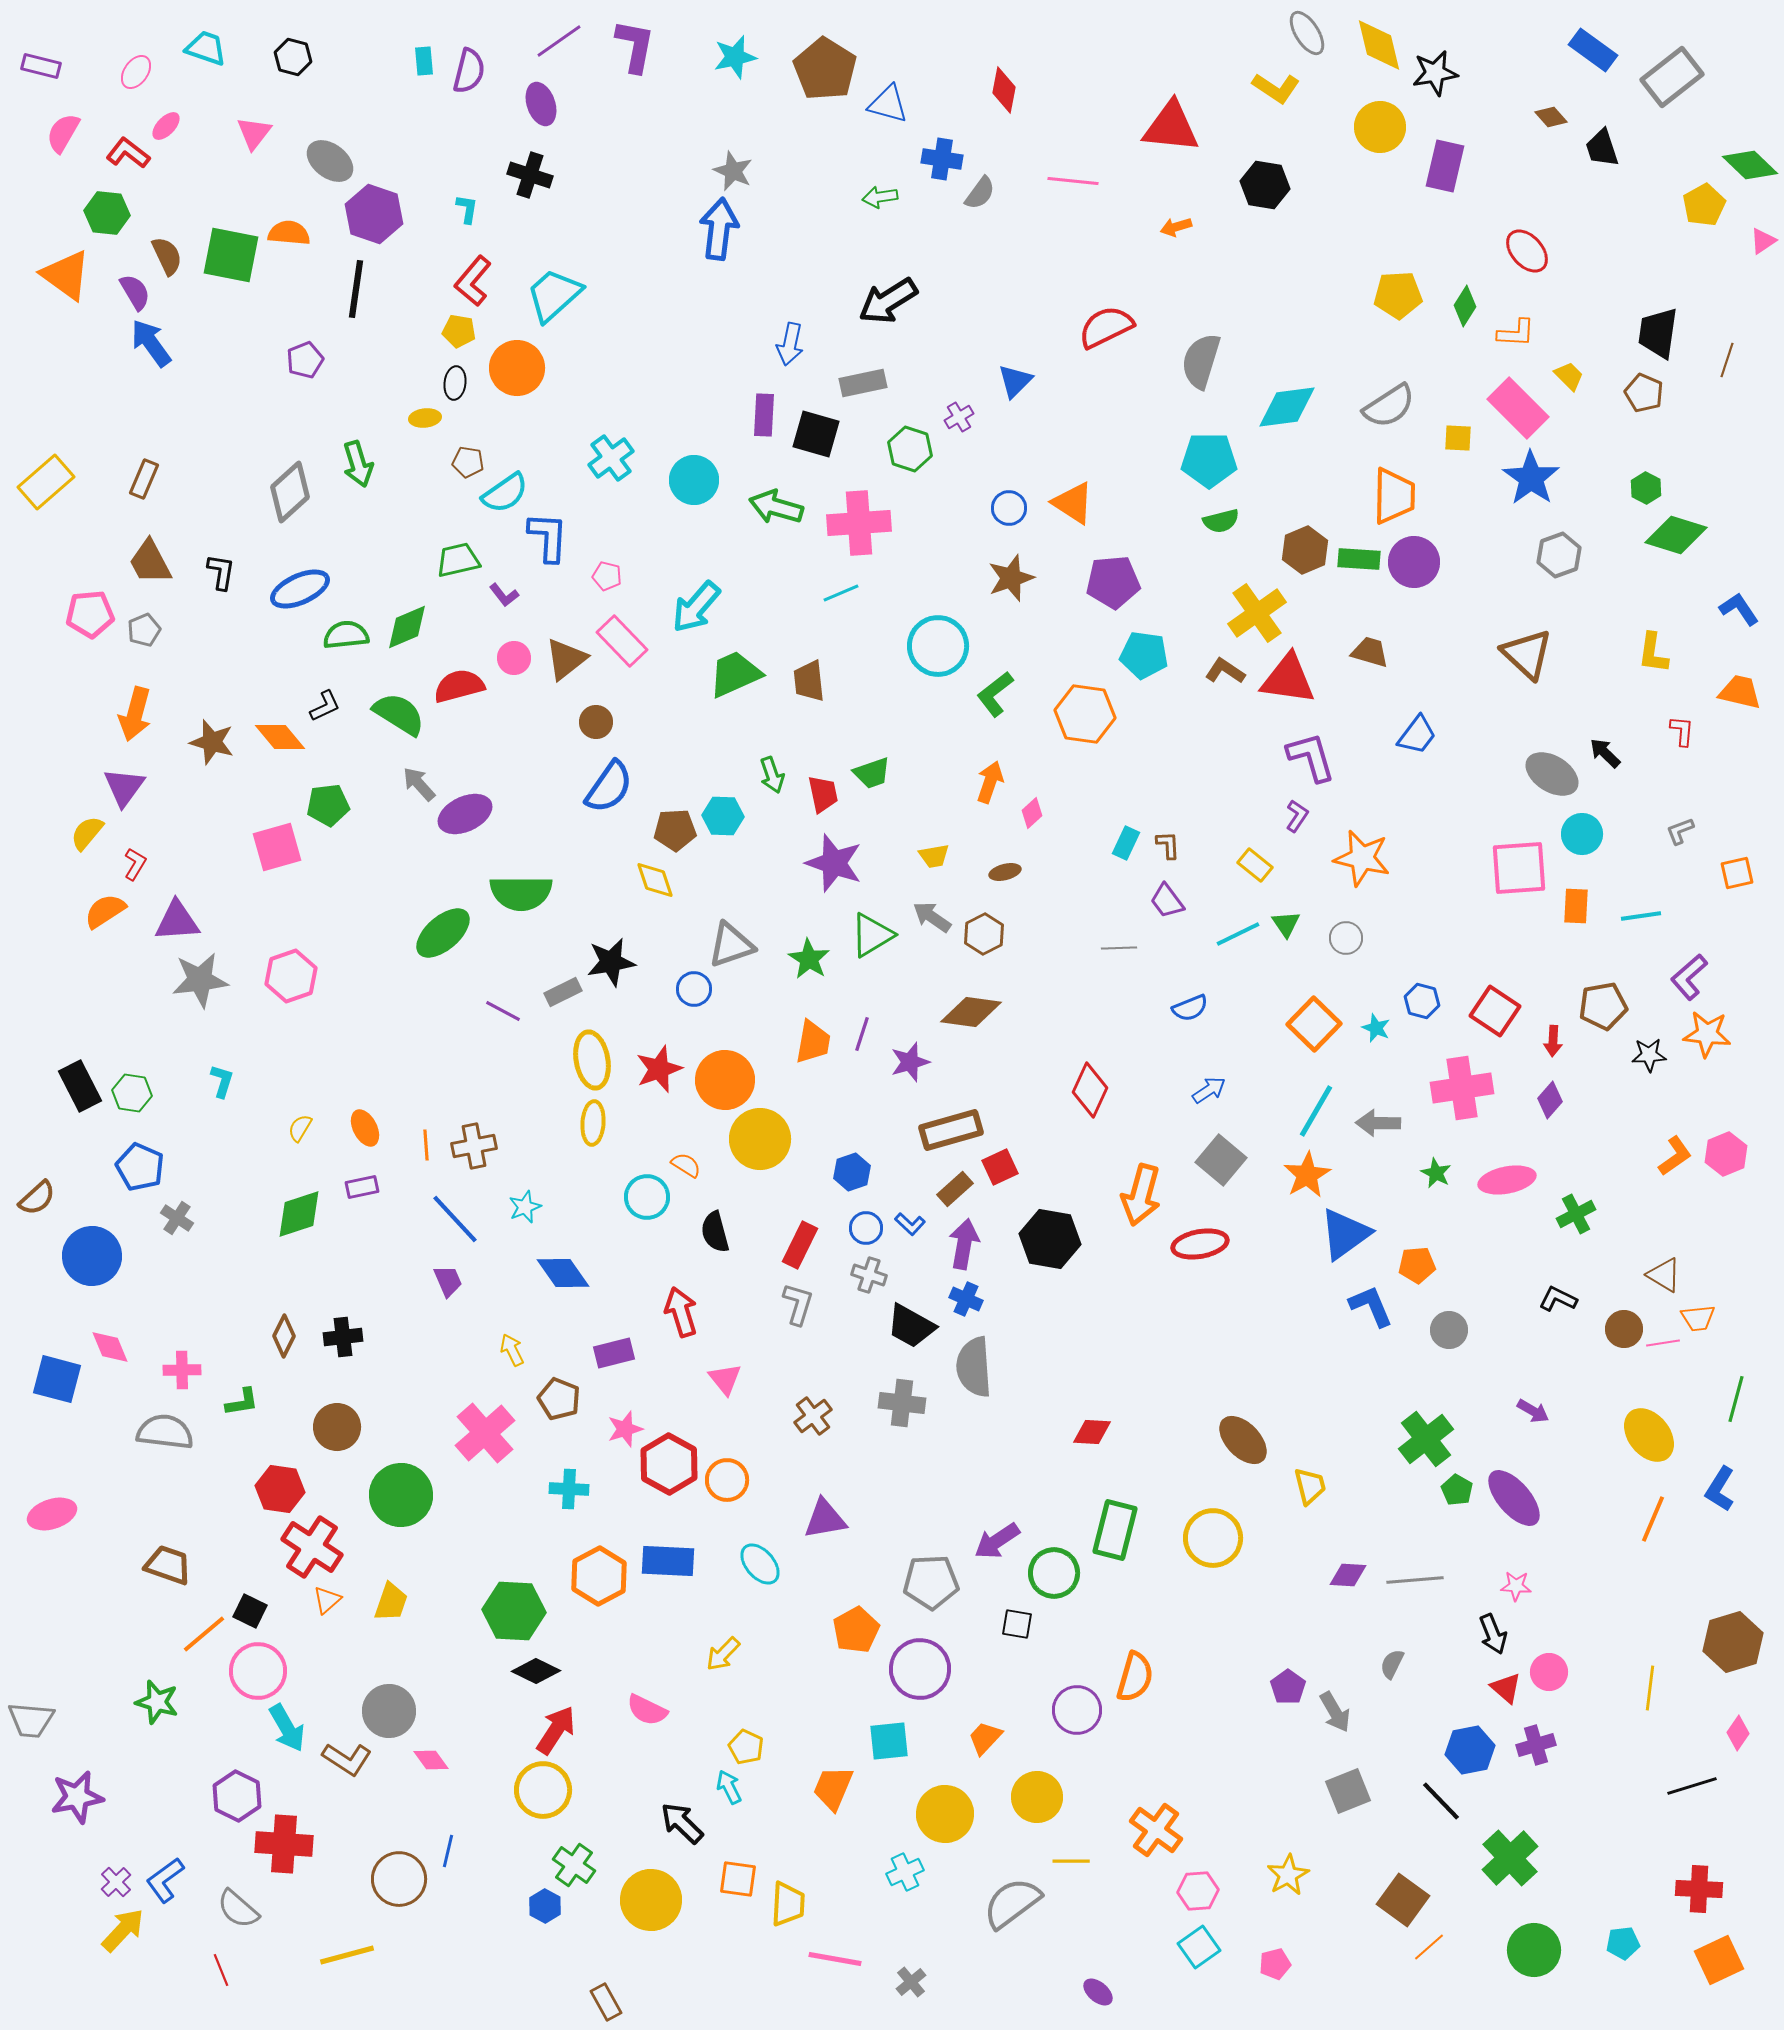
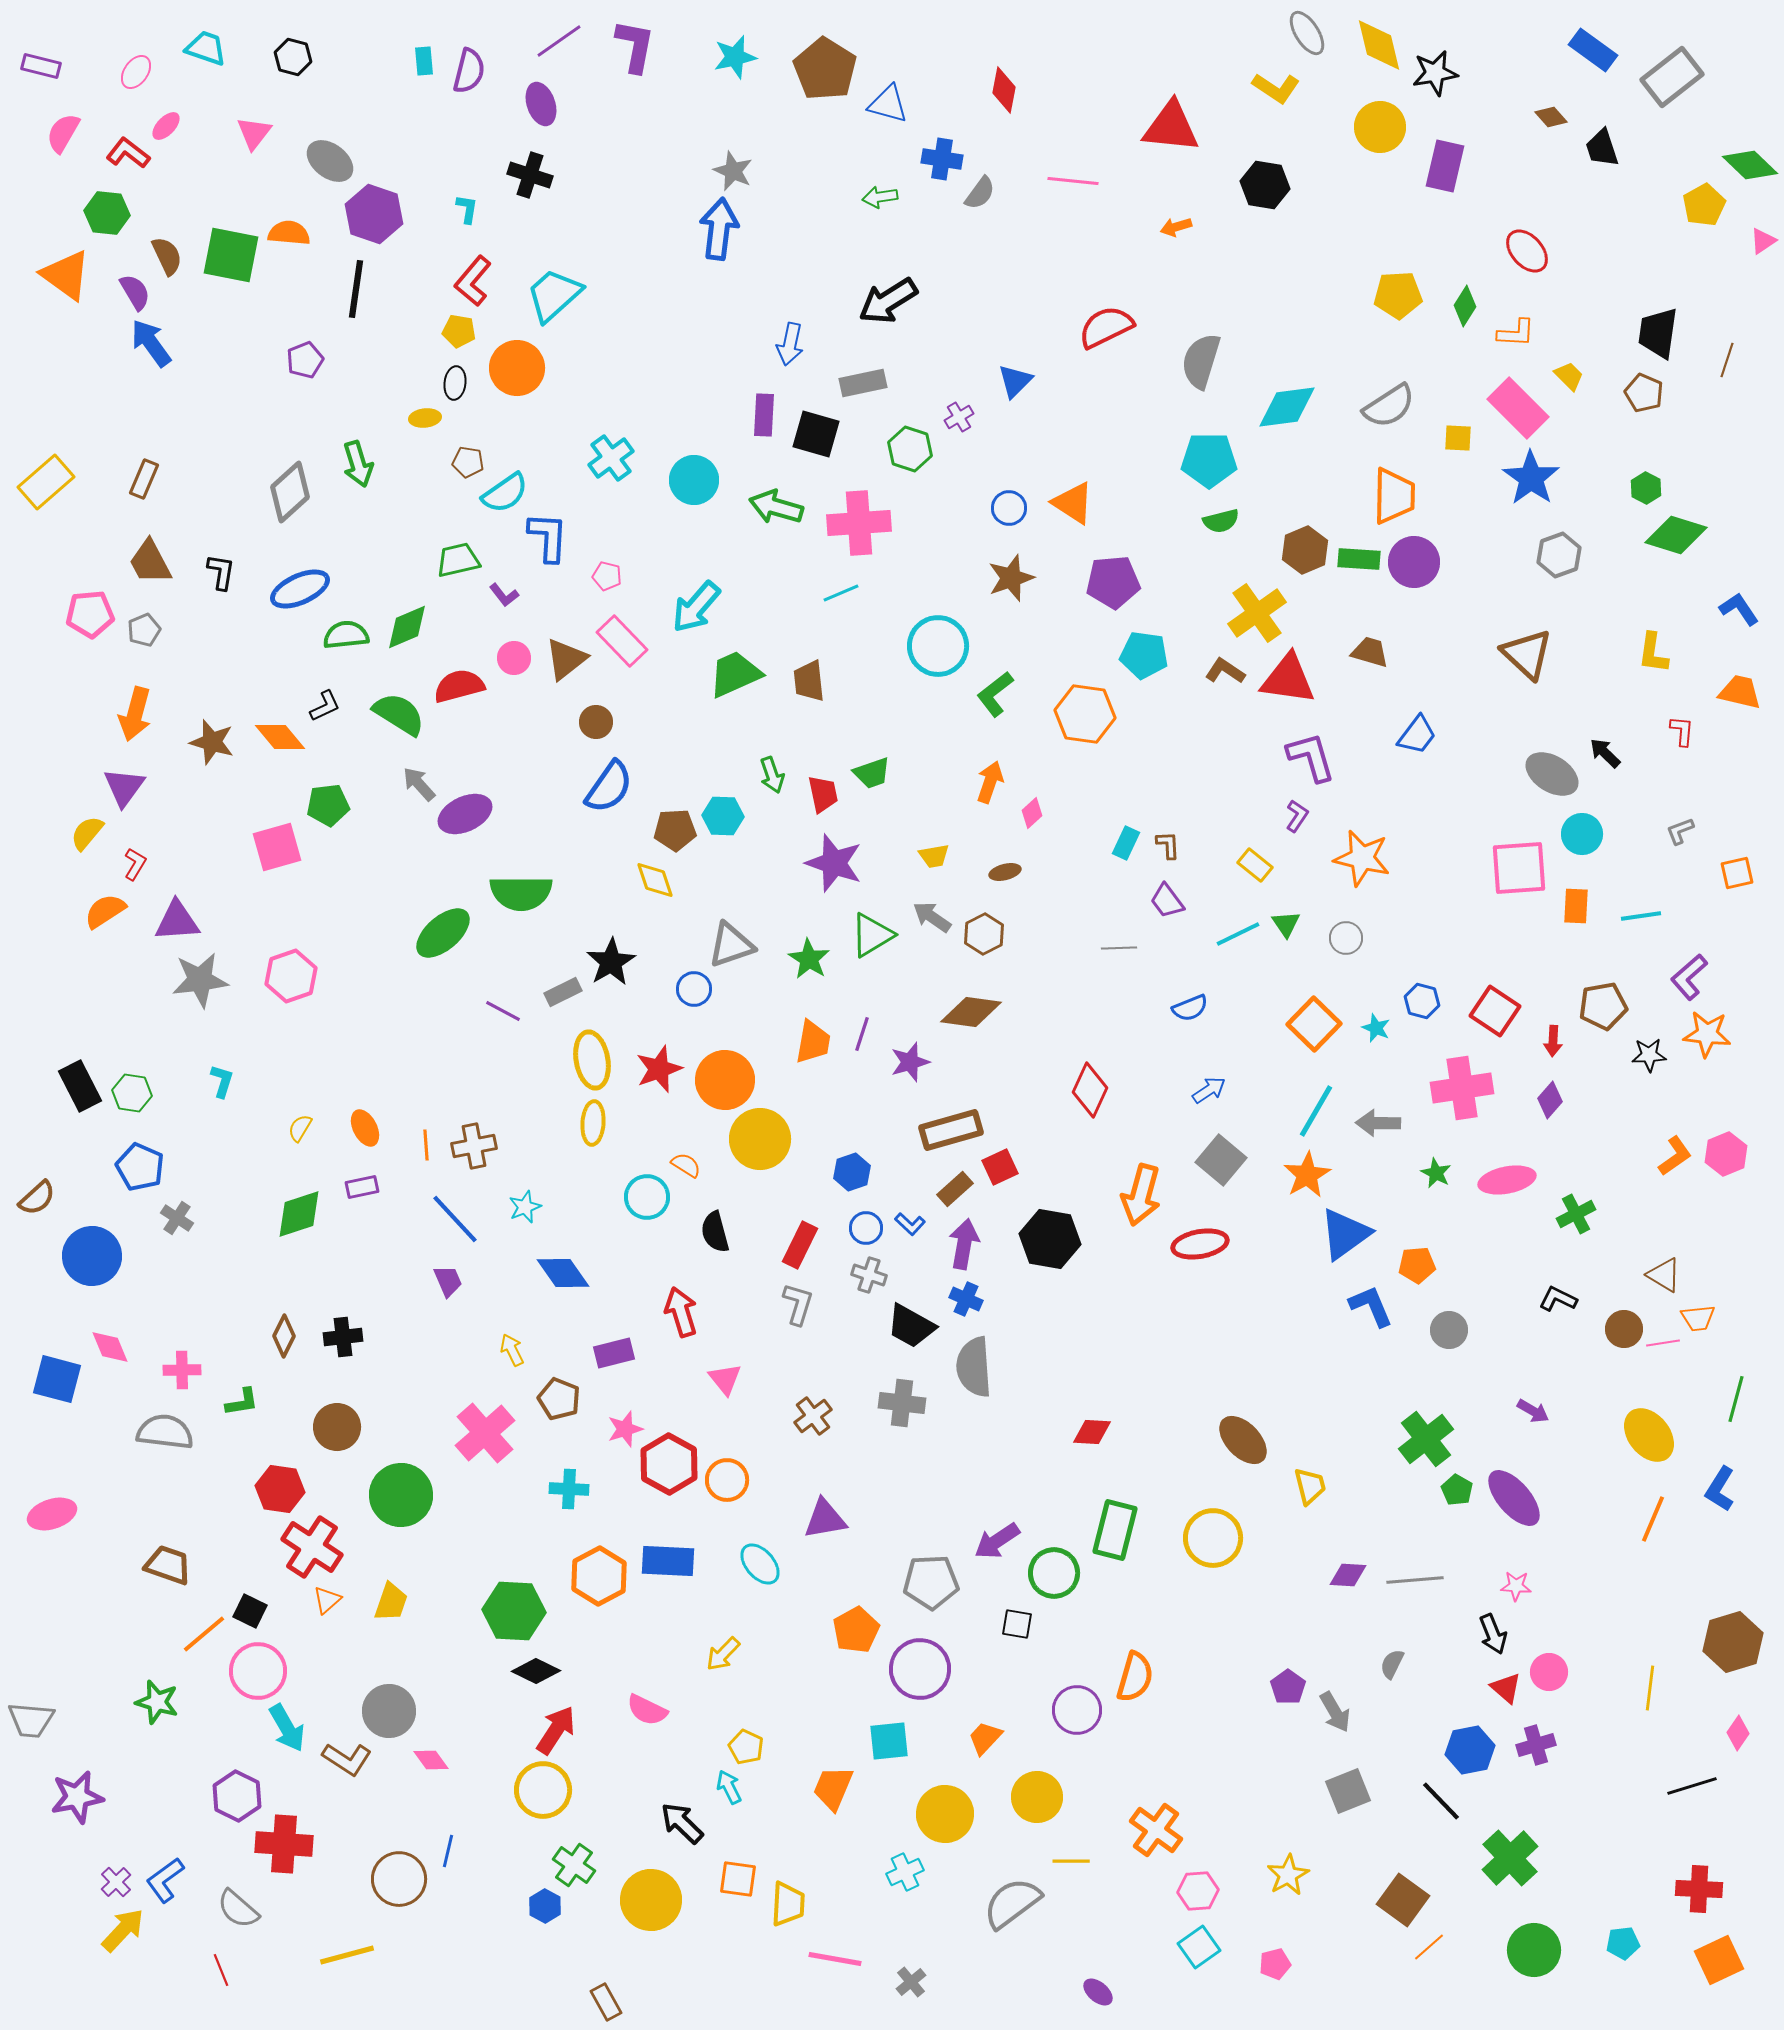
black star at (611, 962): rotated 21 degrees counterclockwise
